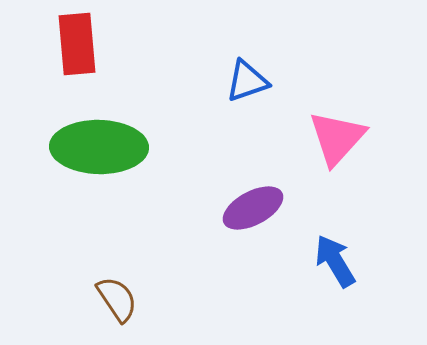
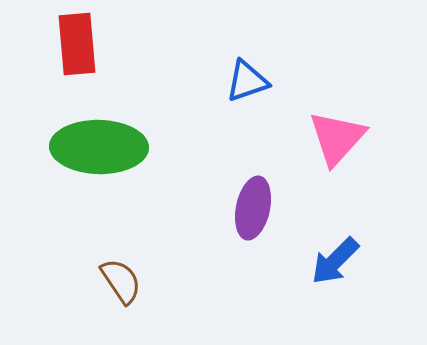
purple ellipse: rotated 50 degrees counterclockwise
blue arrow: rotated 104 degrees counterclockwise
brown semicircle: moved 4 px right, 18 px up
